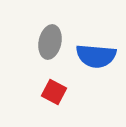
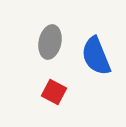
blue semicircle: rotated 63 degrees clockwise
